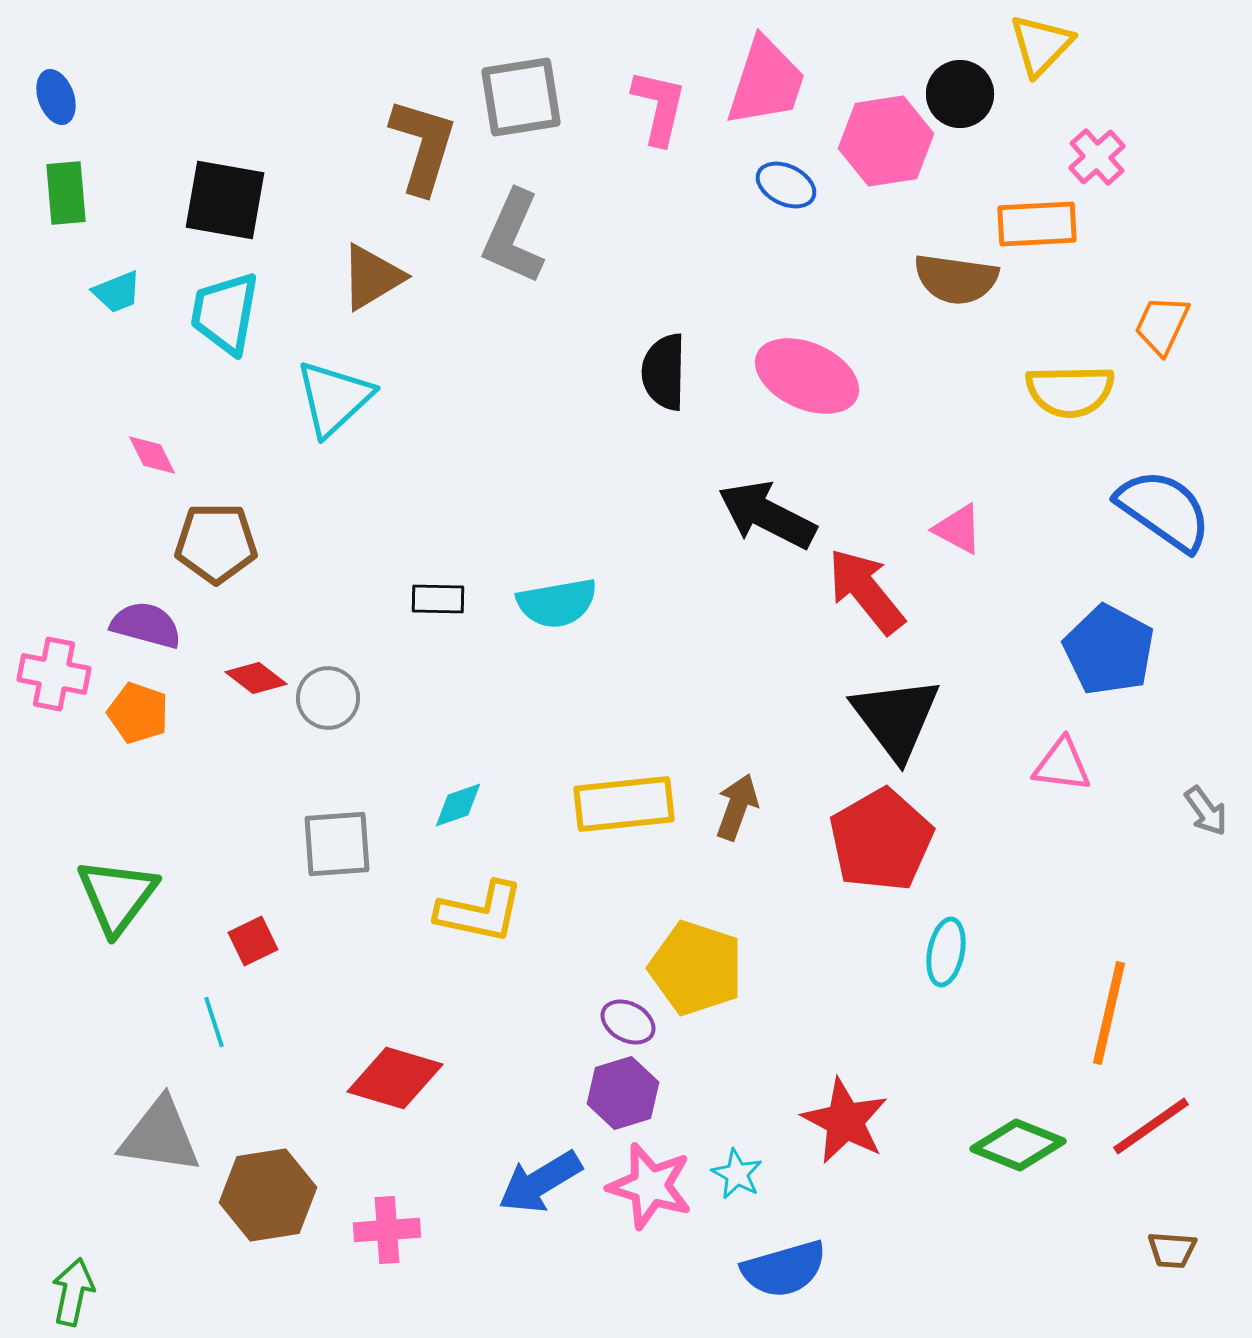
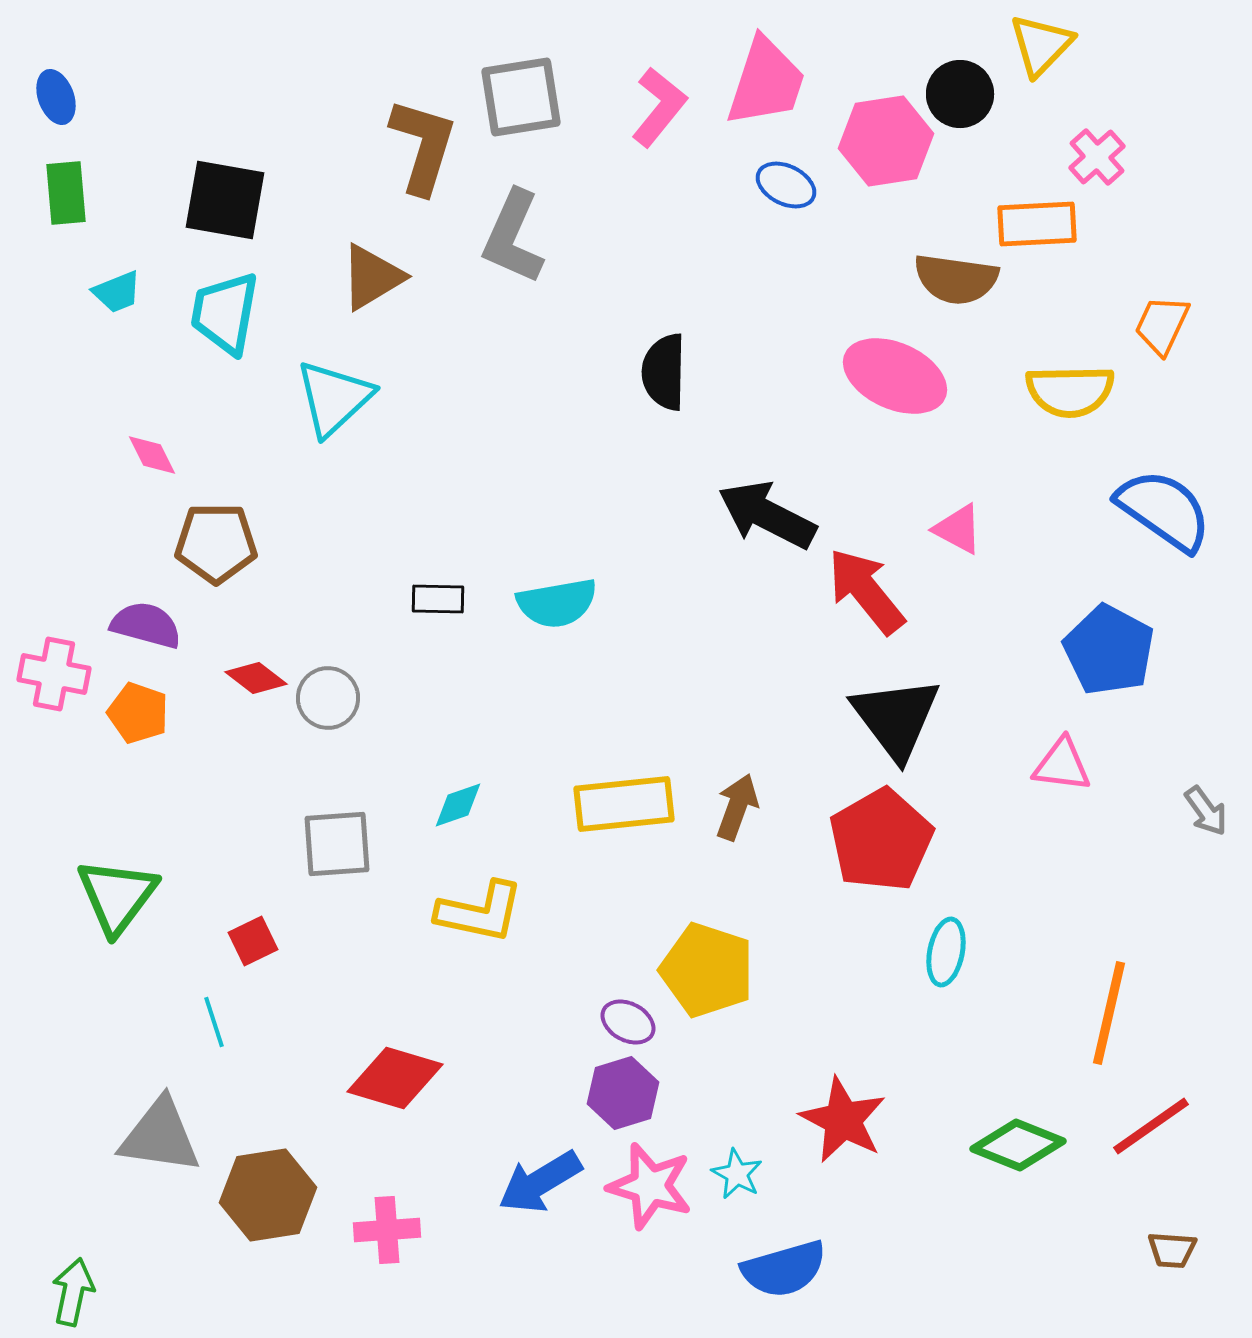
pink L-shape at (659, 107): rotated 26 degrees clockwise
pink ellipse at (807, 376): moved 88 px right
yellow pentagon at (696, 968): moved 11 px right, 2 px down
red star at (845, 1121): moved 2 px left, 1 px up
